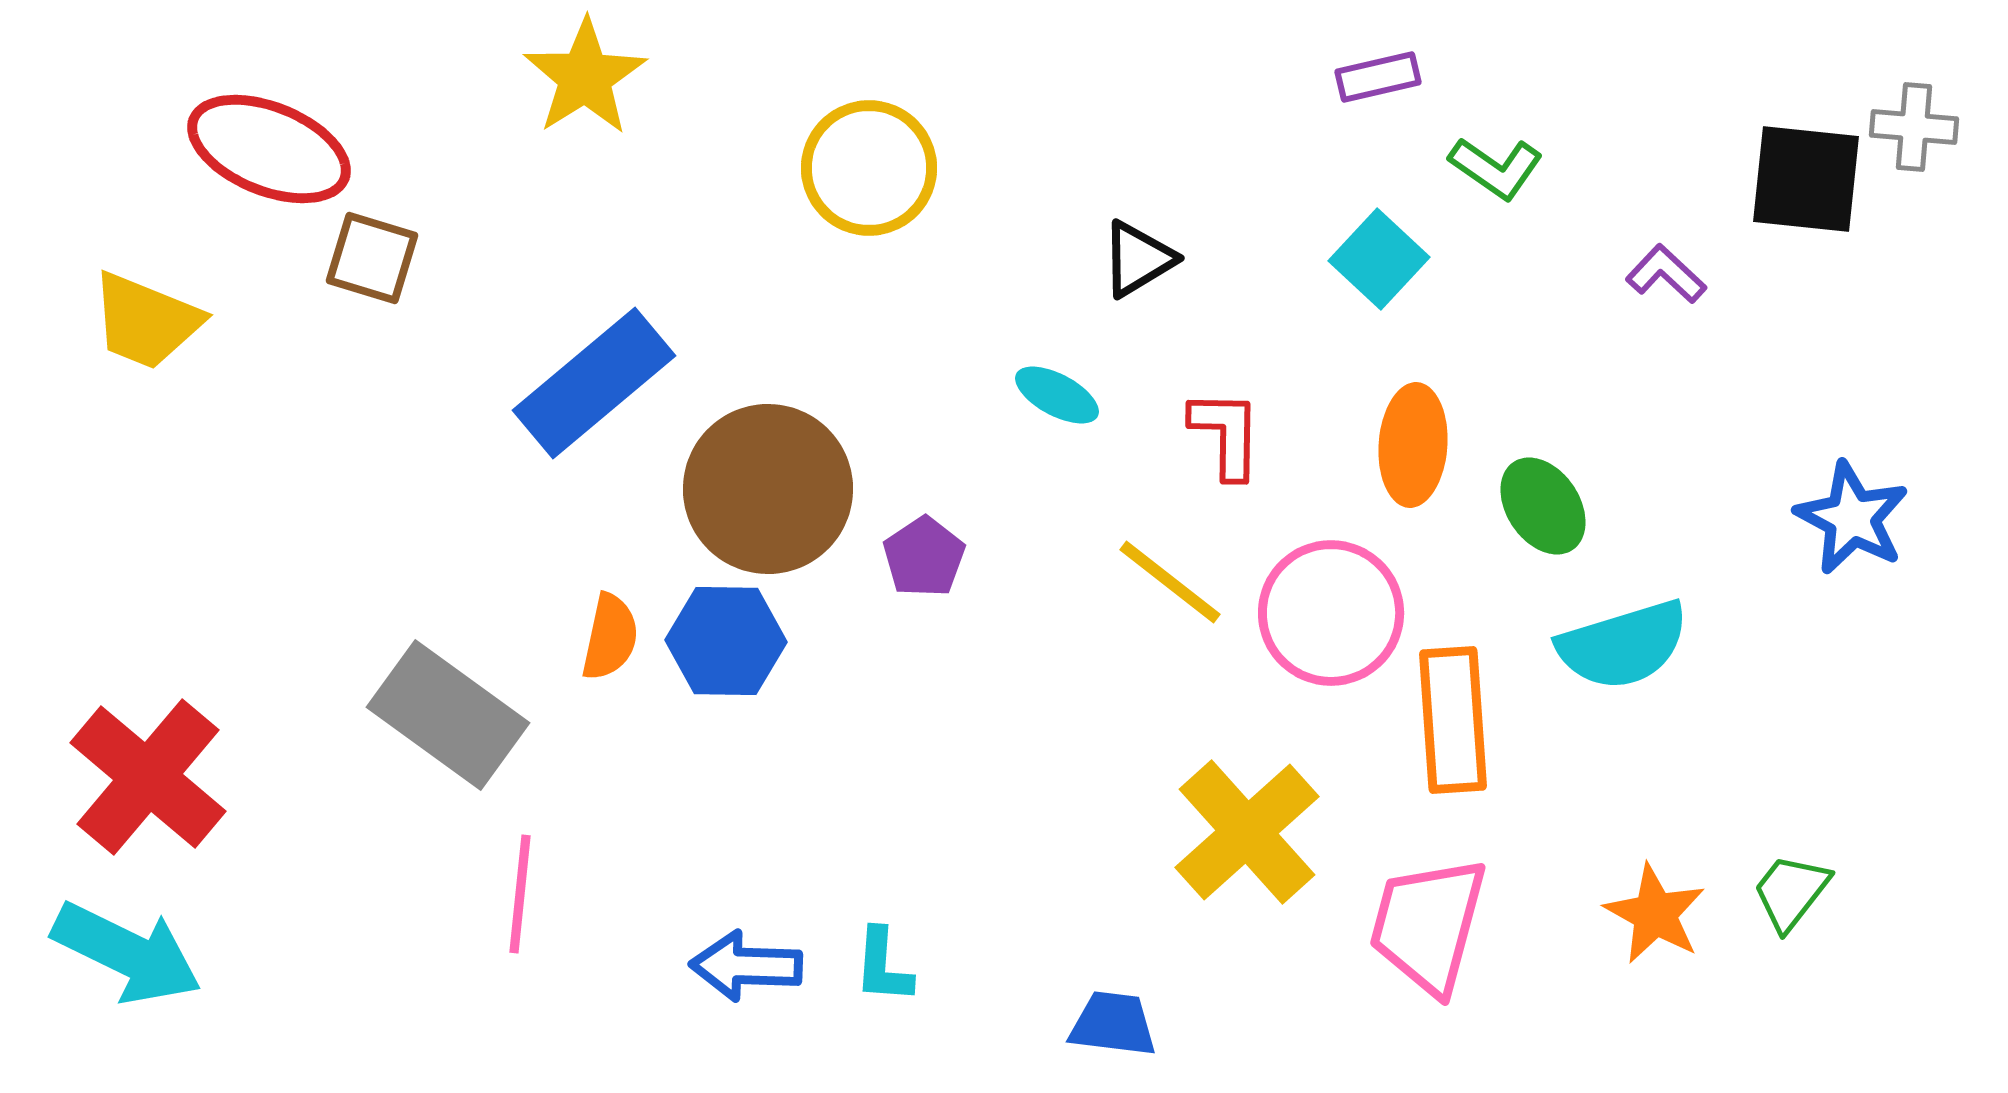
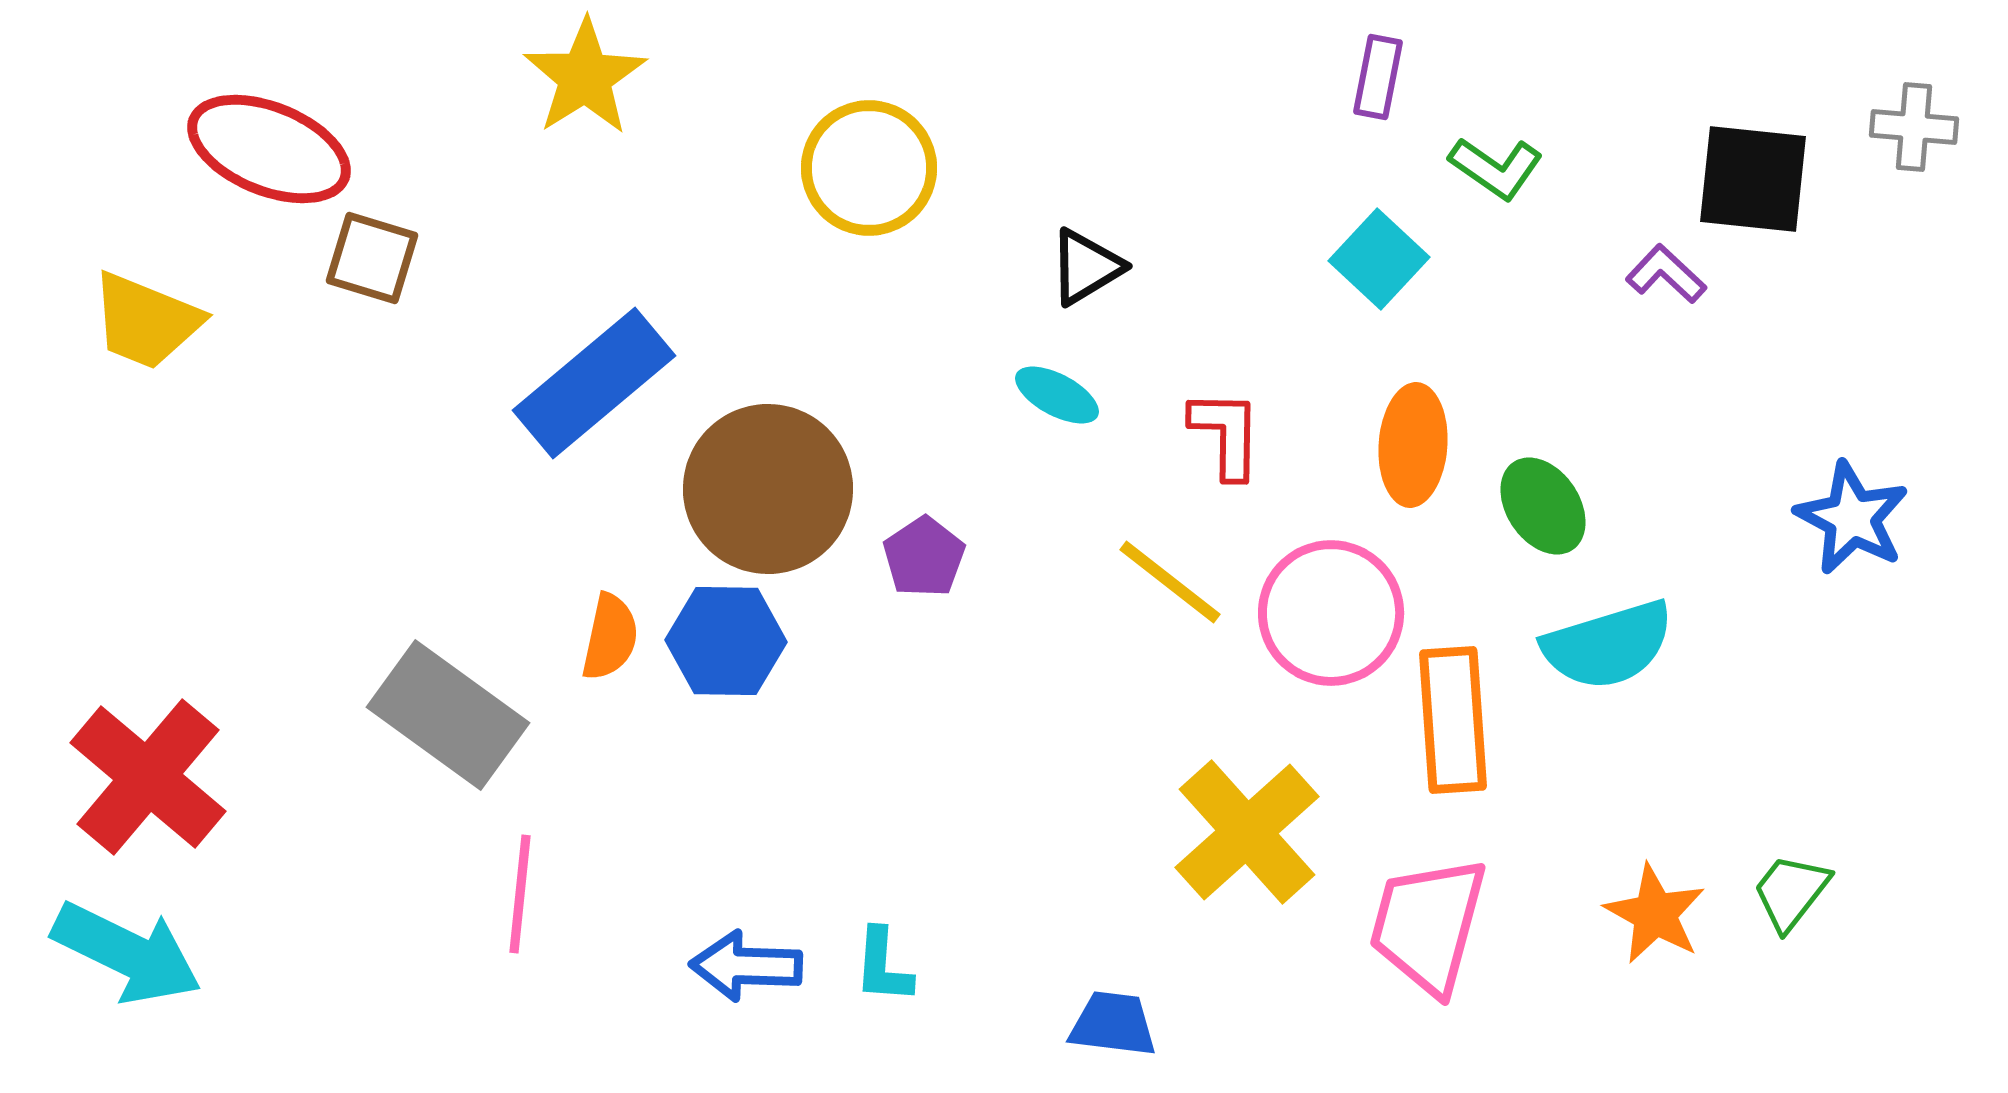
purple rectangle: rotated 66 degrees counterclockwise
black square: moved 53 px left
black triangle: moved 52 px left, 8 px down
cyan semicircle: moved 15 px left
